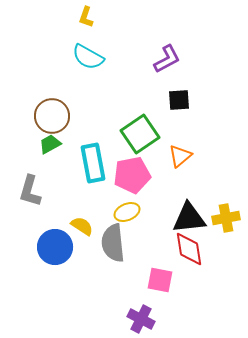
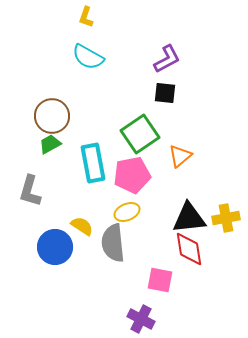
black square: moved 14 px left, 7 px up; rotated 10 degrees clockwise
